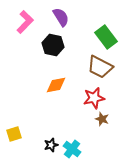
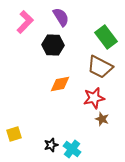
black hexagon: rotated 10 degrees counterclockwise
orange diamond: moved 4 px right, 1 px up
